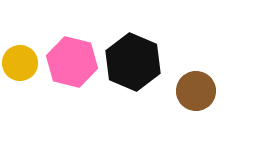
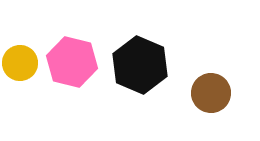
black hexagon: moved 7 px right, 3 px down
brown circle: moved 15 px right, 2 px down
